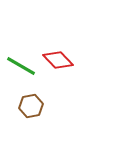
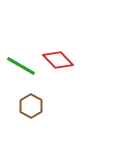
brown hexagon: rotated 20 degrees counterclockwise
